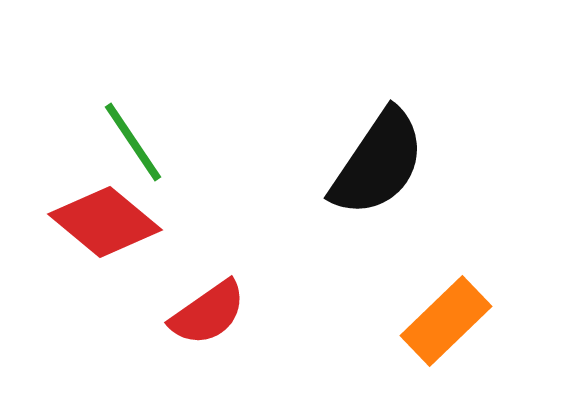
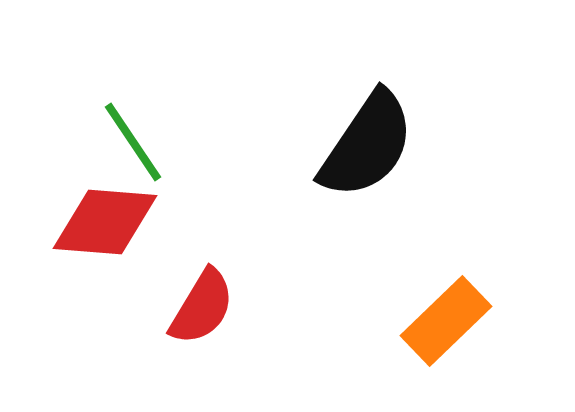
black semicircle: moved 11 px left, 18 px up
red diamond: rotated 35 degrees counterclockwise
red semicircle: moved 6 px left, 6 px up; rotated 24 degrees counterclockwise
